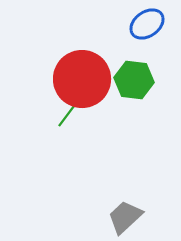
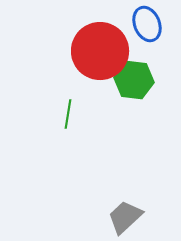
blue ellipse: rotated 76 degrees counterclockwise
red circle: moved 18 px right, 28 px up
green line: rotated 28 degrees counterclockwise
